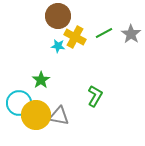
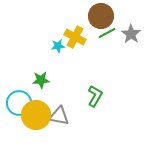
brown circle: moved 43 px right
green line: moved 3 px right
cyan star: rotated 16 degrees counterclockwise
green star: rotated 30 degrees clockwise
